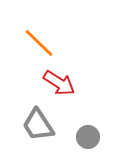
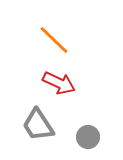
orange line: moved 15 px right, 3 px up
red arrow: rotated 8 degrees counterclockwise
